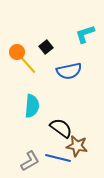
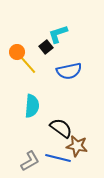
cyan L-shape: moved 27 px left
